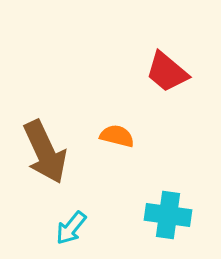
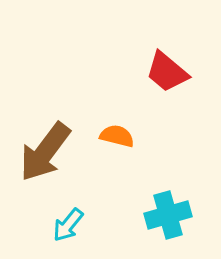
brown arrow: rotated 62 degrees clockwise
cyan cross: rotated 24 degrees counterclockwise
cyan arrow: moved 3 px left, 3 px up
